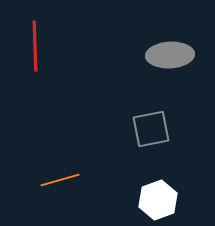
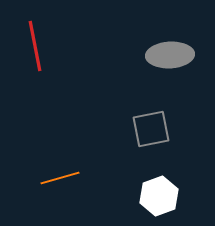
red line: rotated 9 degrees counterclockwise
orange line: moved 2 px up
white hexagon: moved 1 px right, 4 px up
